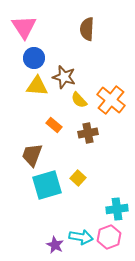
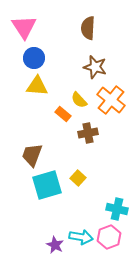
brown semicircle: moved 1 px right, 1 px up
brown star: moved 31 px right, 10 px up
orange rectangle: moved 9 px right, 11 px up
cyan cross: rotated 20 degrees clockwise
